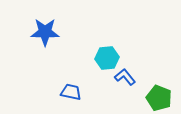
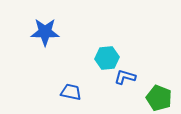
blue L-shape: rotated 35 degrees counterclockwise
